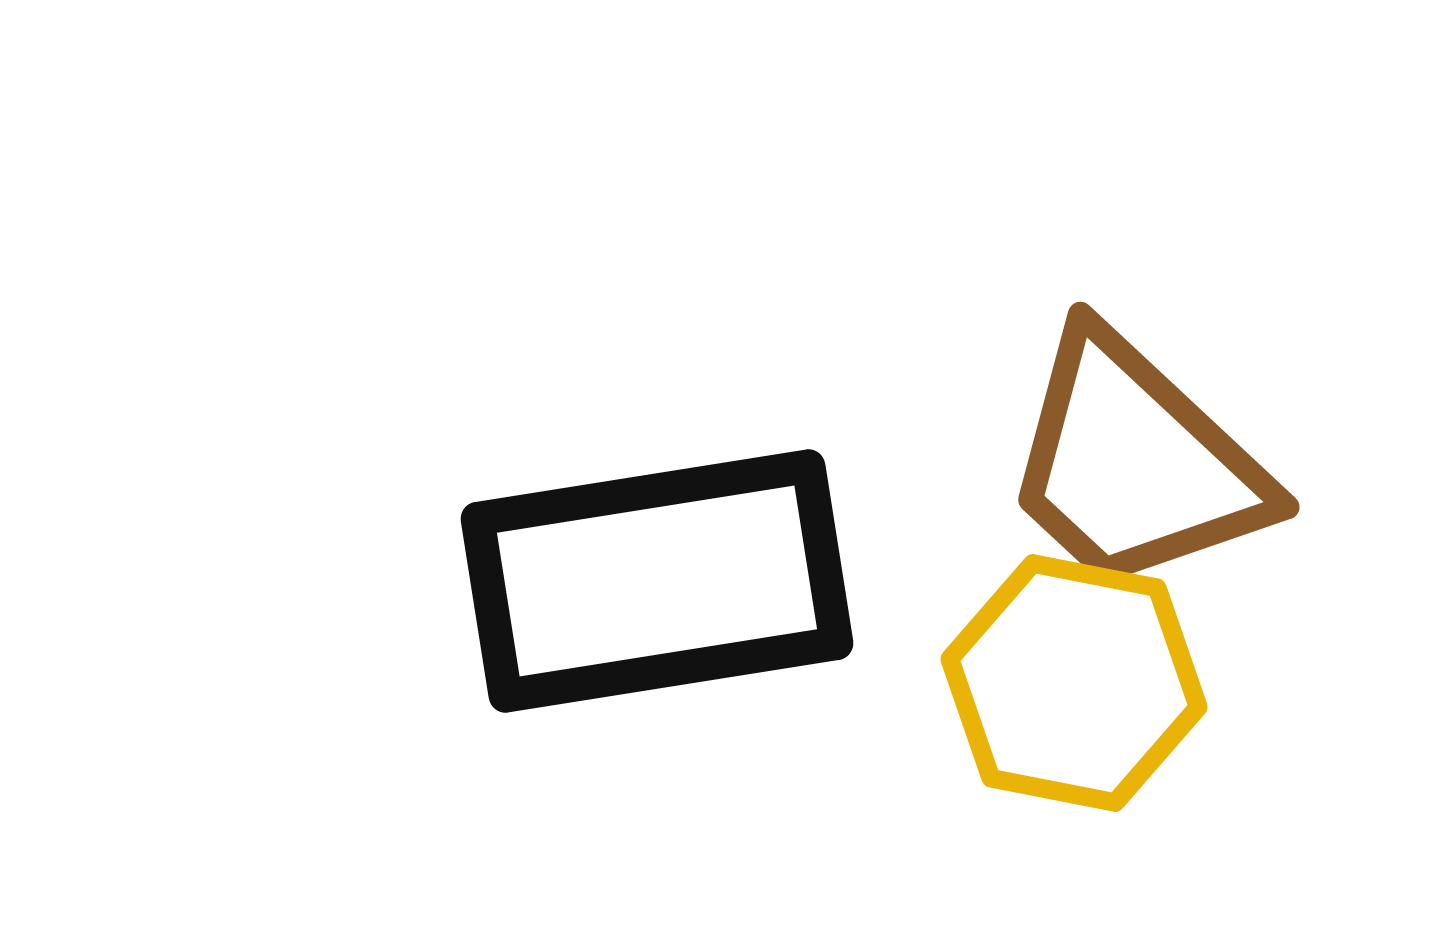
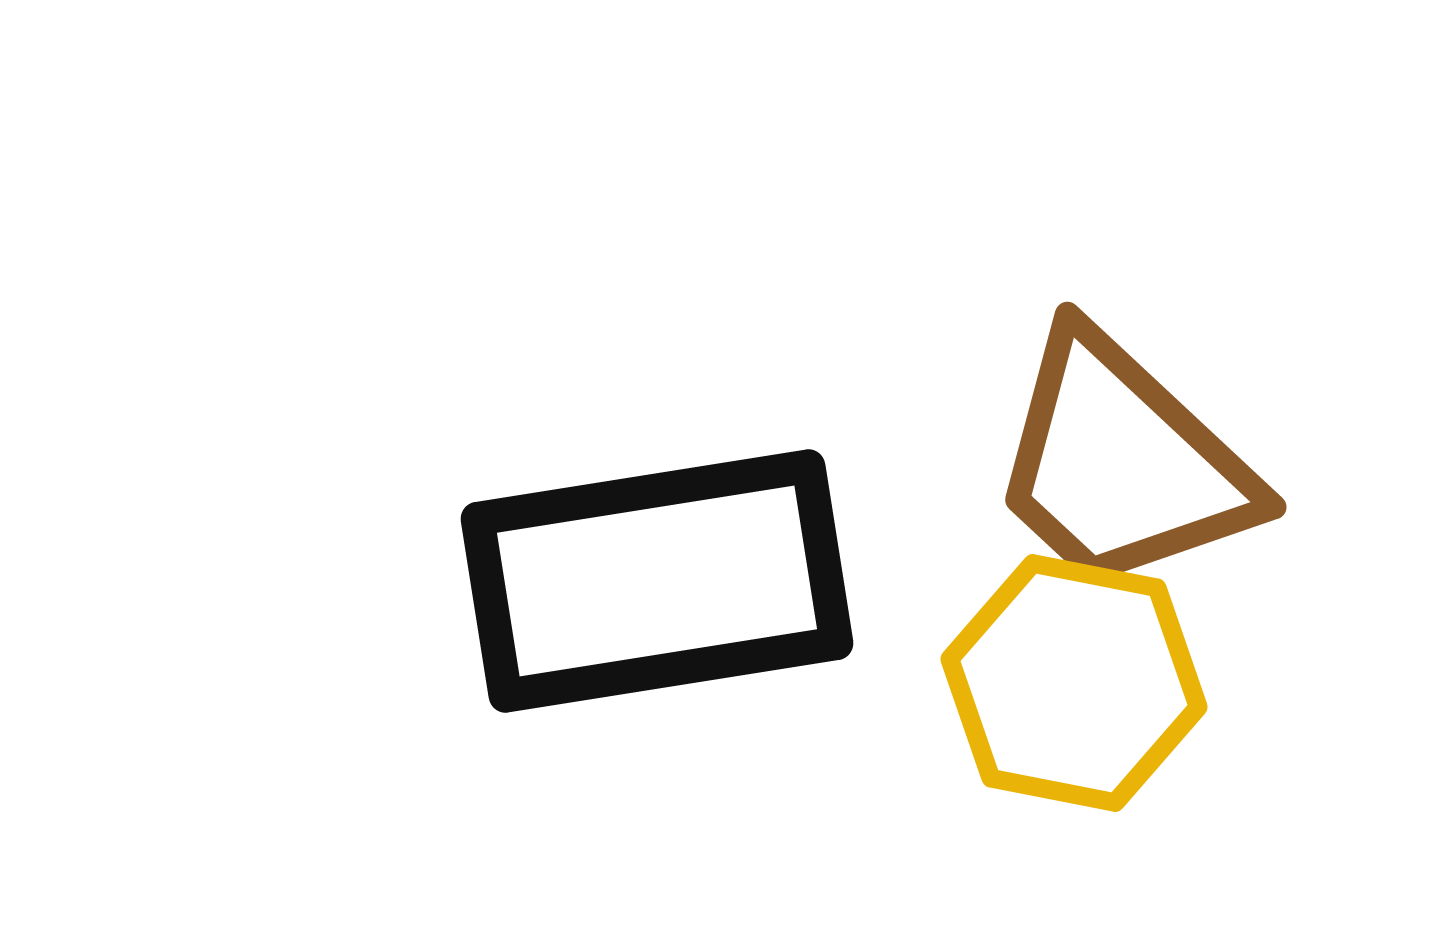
brown trapezoid: moved 13 px left
